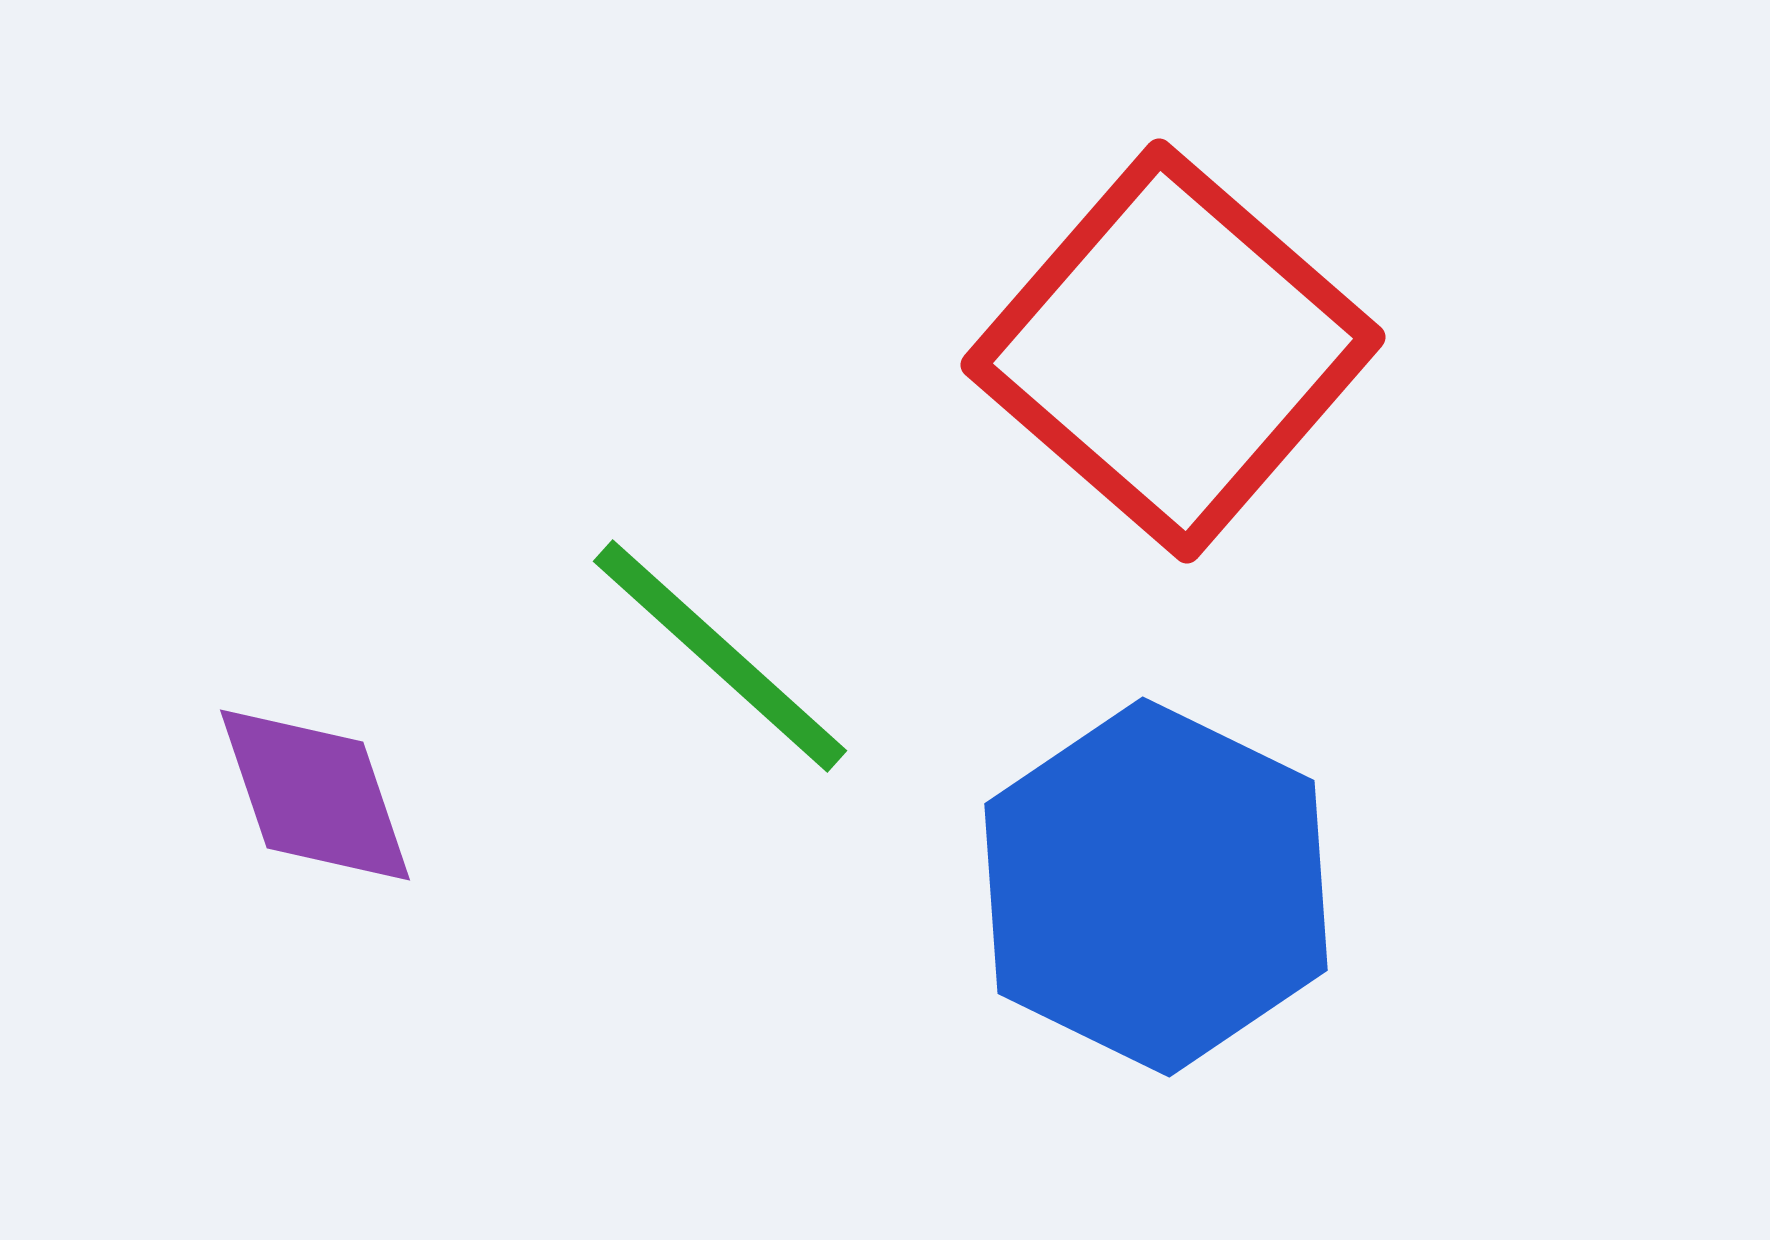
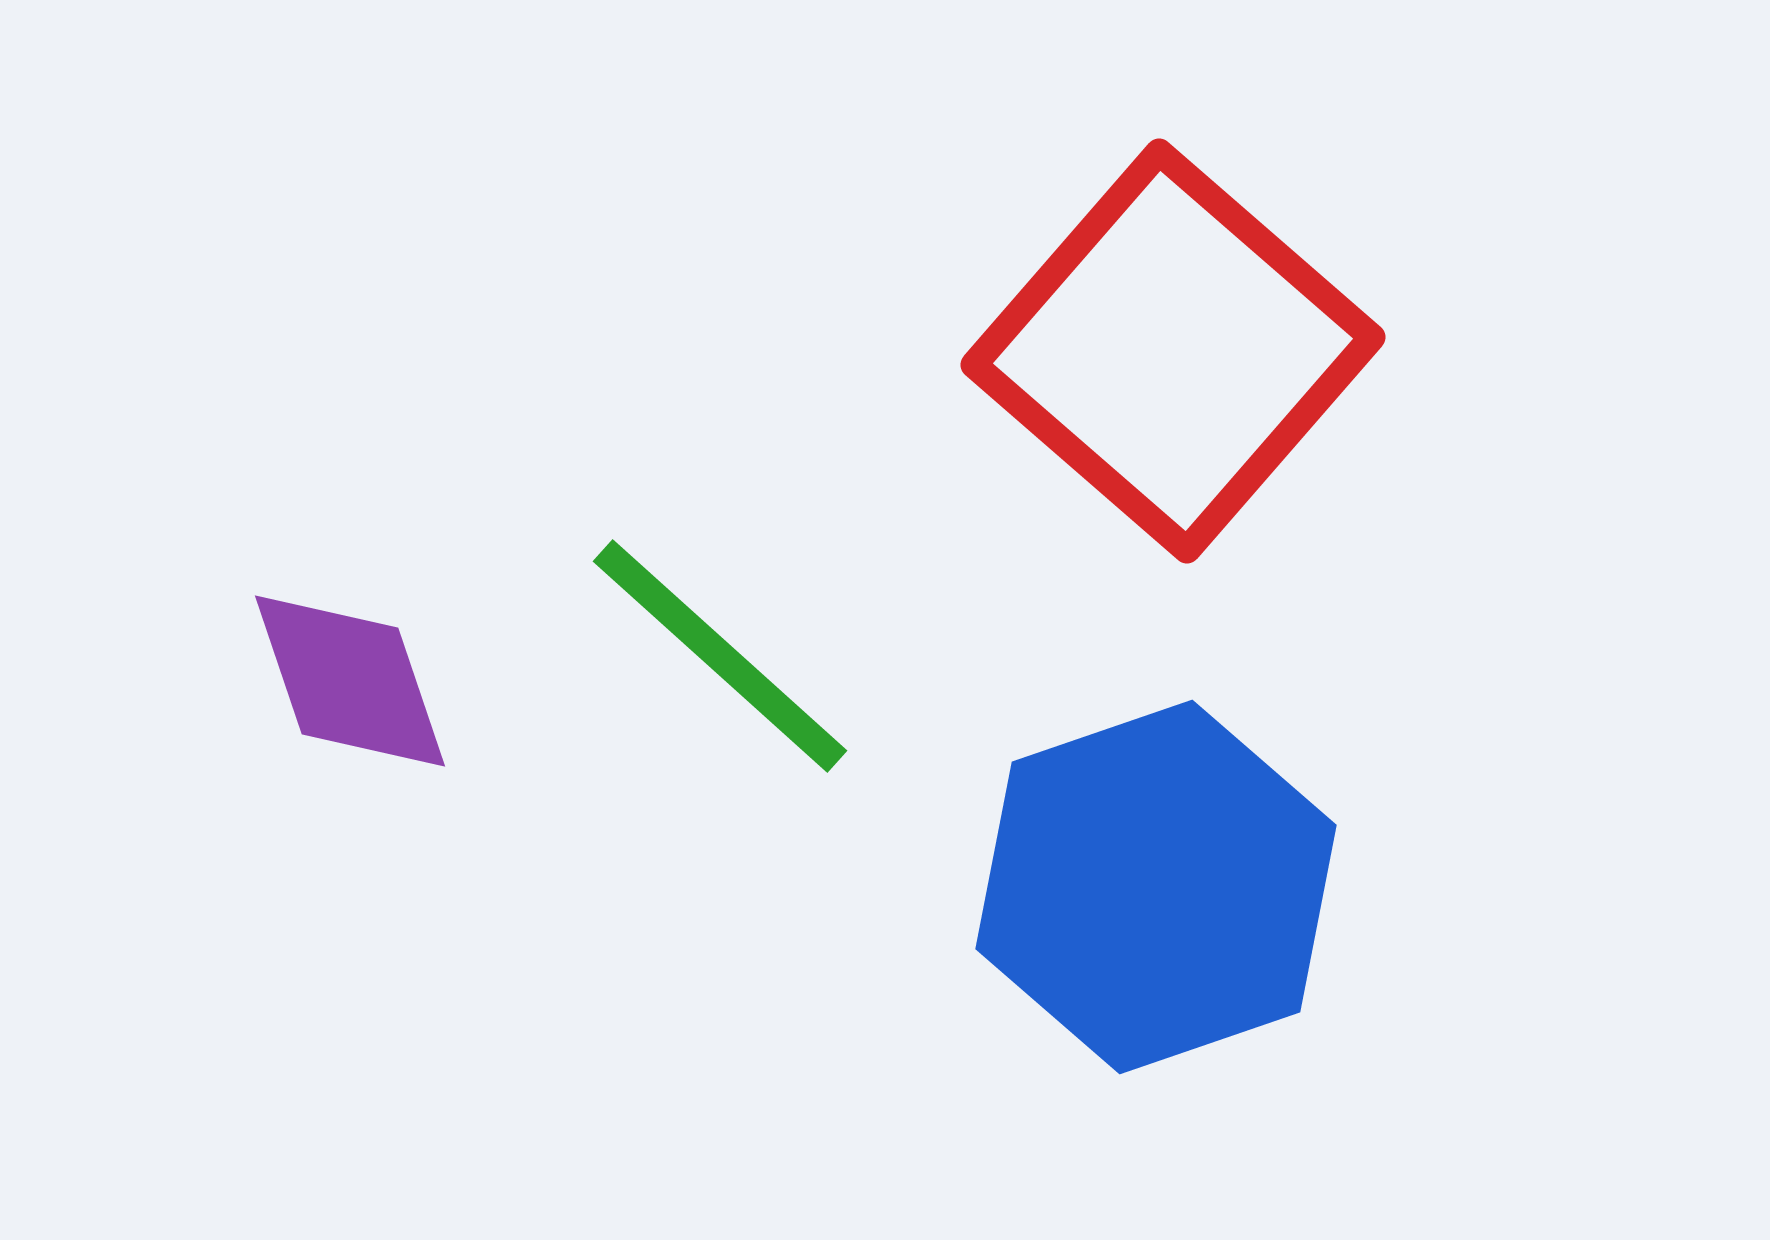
purple diamond: moved 35 px right, 114 px up
blue hexagon: rotated 15 degrees clockwise
